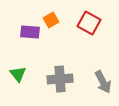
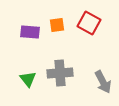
orange square: moved 6 px right, 5 px down; rotated 21 degrees clockwise
green triangle: moved 10 px right, 5 px down
gray cross: moved 6 px up
